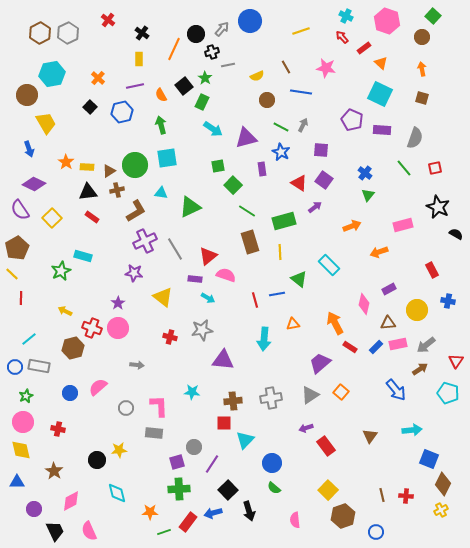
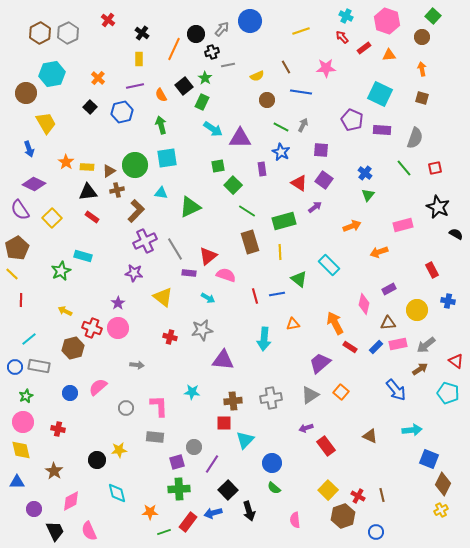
orange triangle at (381, 63): moved 8 px right, 8 px up; rotated 48 degrees counterclockwise
pink star at (326, 68): rotated 12 degrees counterclockwise
brown circle at (27, 95): moved 1 px left, 2 px up
purple triangle at (246, 138): moved 6 px left; rotated 15 degrees clockwise
brown L-shape at (136, 211): rotated 15 degrees counterclockwise
purple rectangle at (195, 279): moved 6 px left, 6 px up
red line at (21, 298): moved 2 px down
red line at (255, 300): moved 4 px up
red triangle at (456, 361): rotated 28 degrees counterclockwise
gray rectangle at (154, 433): moved 1 px right, 4 px down
brown triangle at (370, 436): rotated 42 degrees counterclockwise
red cross at (406, 496): moved 48 px left; rotated 24 degrees clockwise
